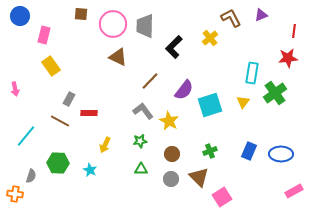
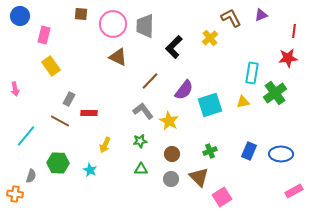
yellow triangle at (243, 102): rotated 40 degrees clockwise
